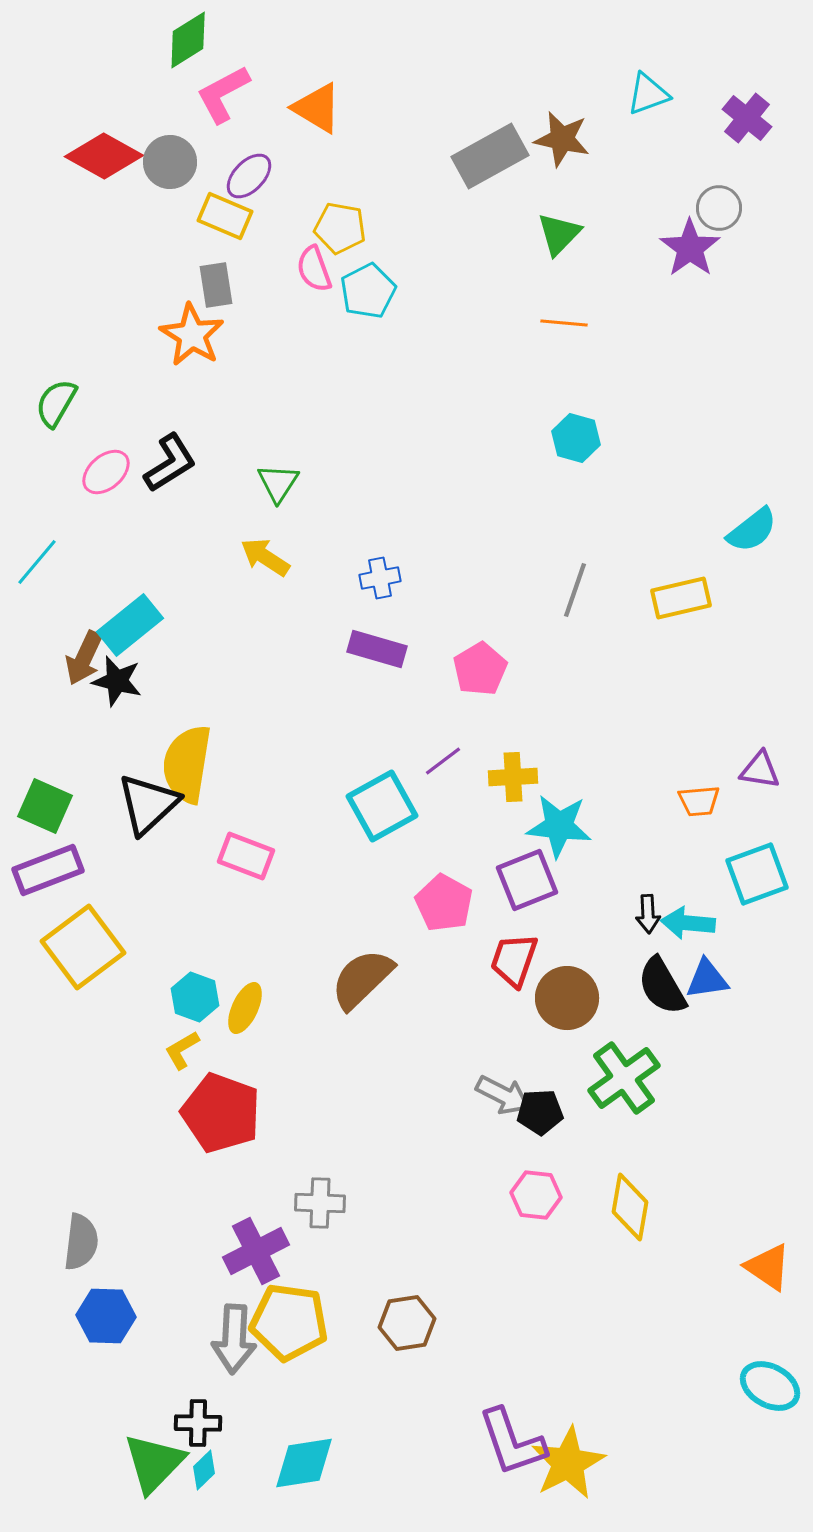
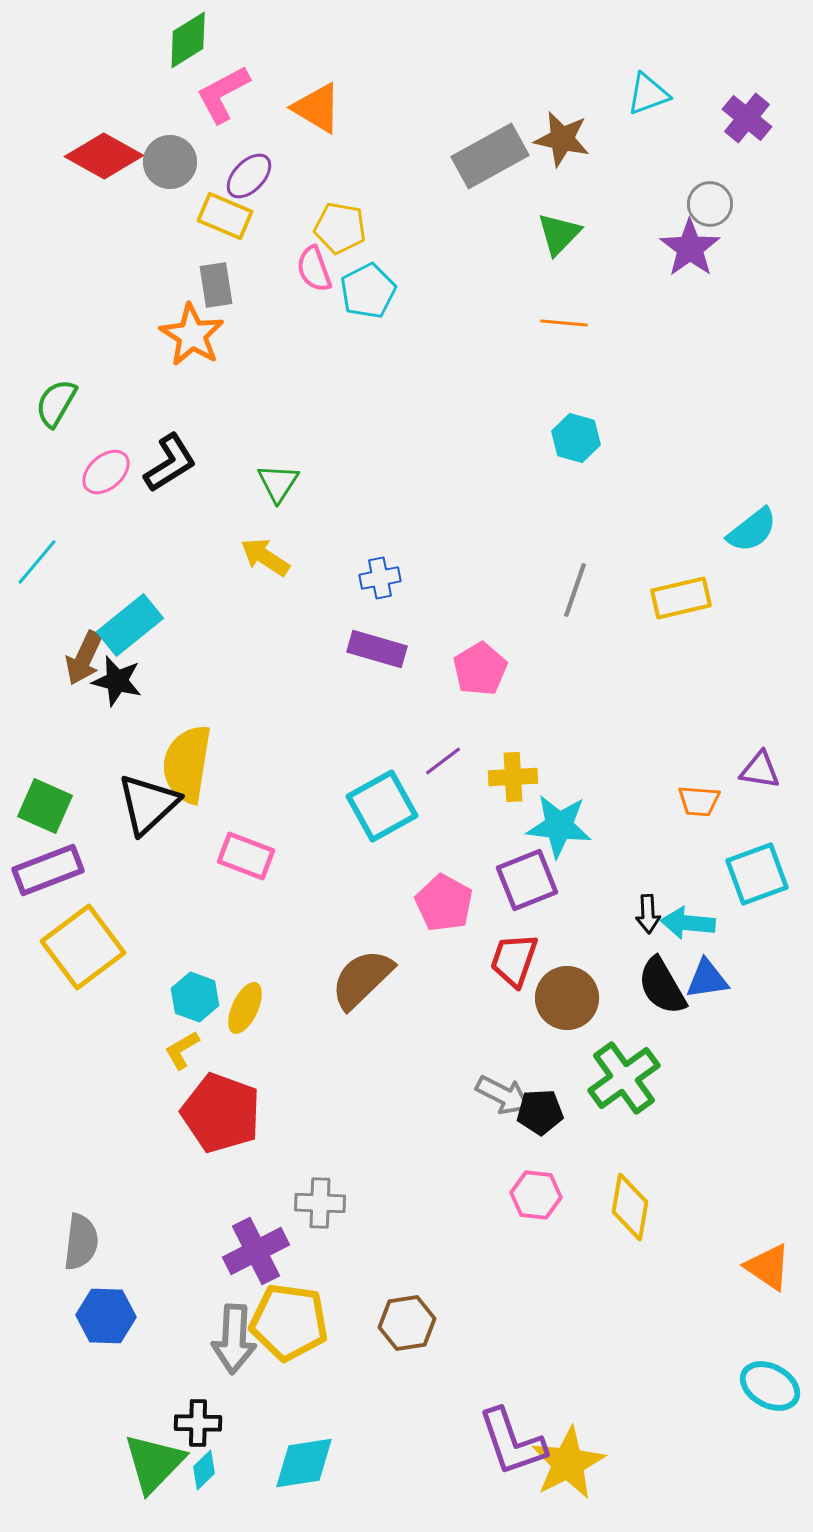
gray circle at (719, 208): moved 9 px left, 4 px up
orange trapezoid at (699, 801): rotated 9 degrees clockwise
